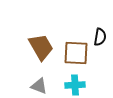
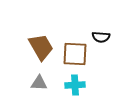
black semicircle: moved 1 px right; rotated 84 degrees clockwise
brown square: moved 1 px left, 1 px down
gray triangle: moved 3 px up; rotated 18 degrees counterclockwise
